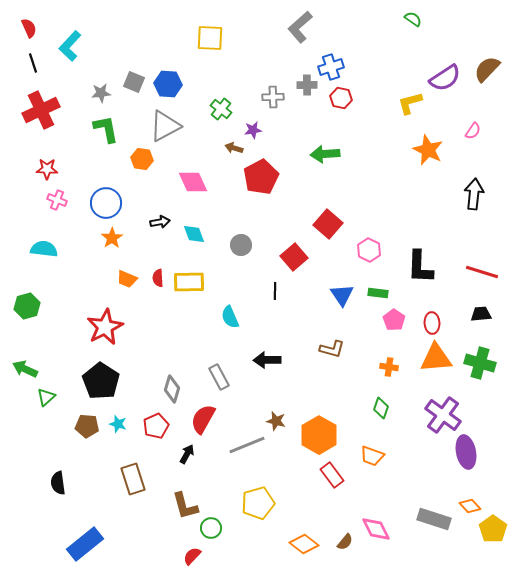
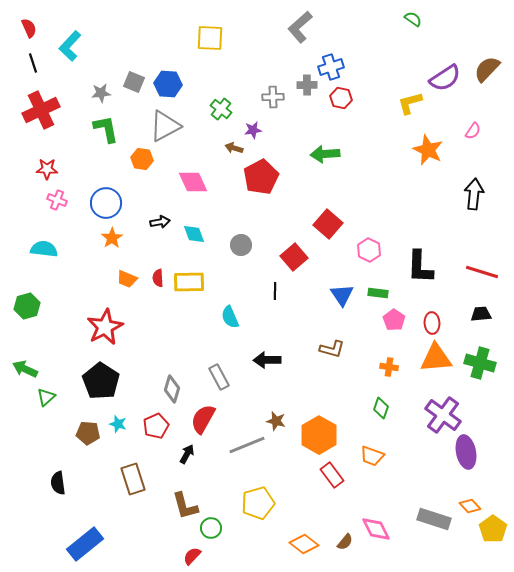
brown pentagon at (87, 426): moved 1 px right, 7 px down
